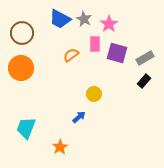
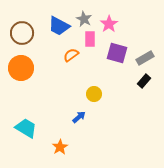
blue trapezoid: moved 1 px left, 7 px down
pink rectangle: moved 5 px left, 5 px up
cyan trapezoid: rotated 100 degrees clockwise
